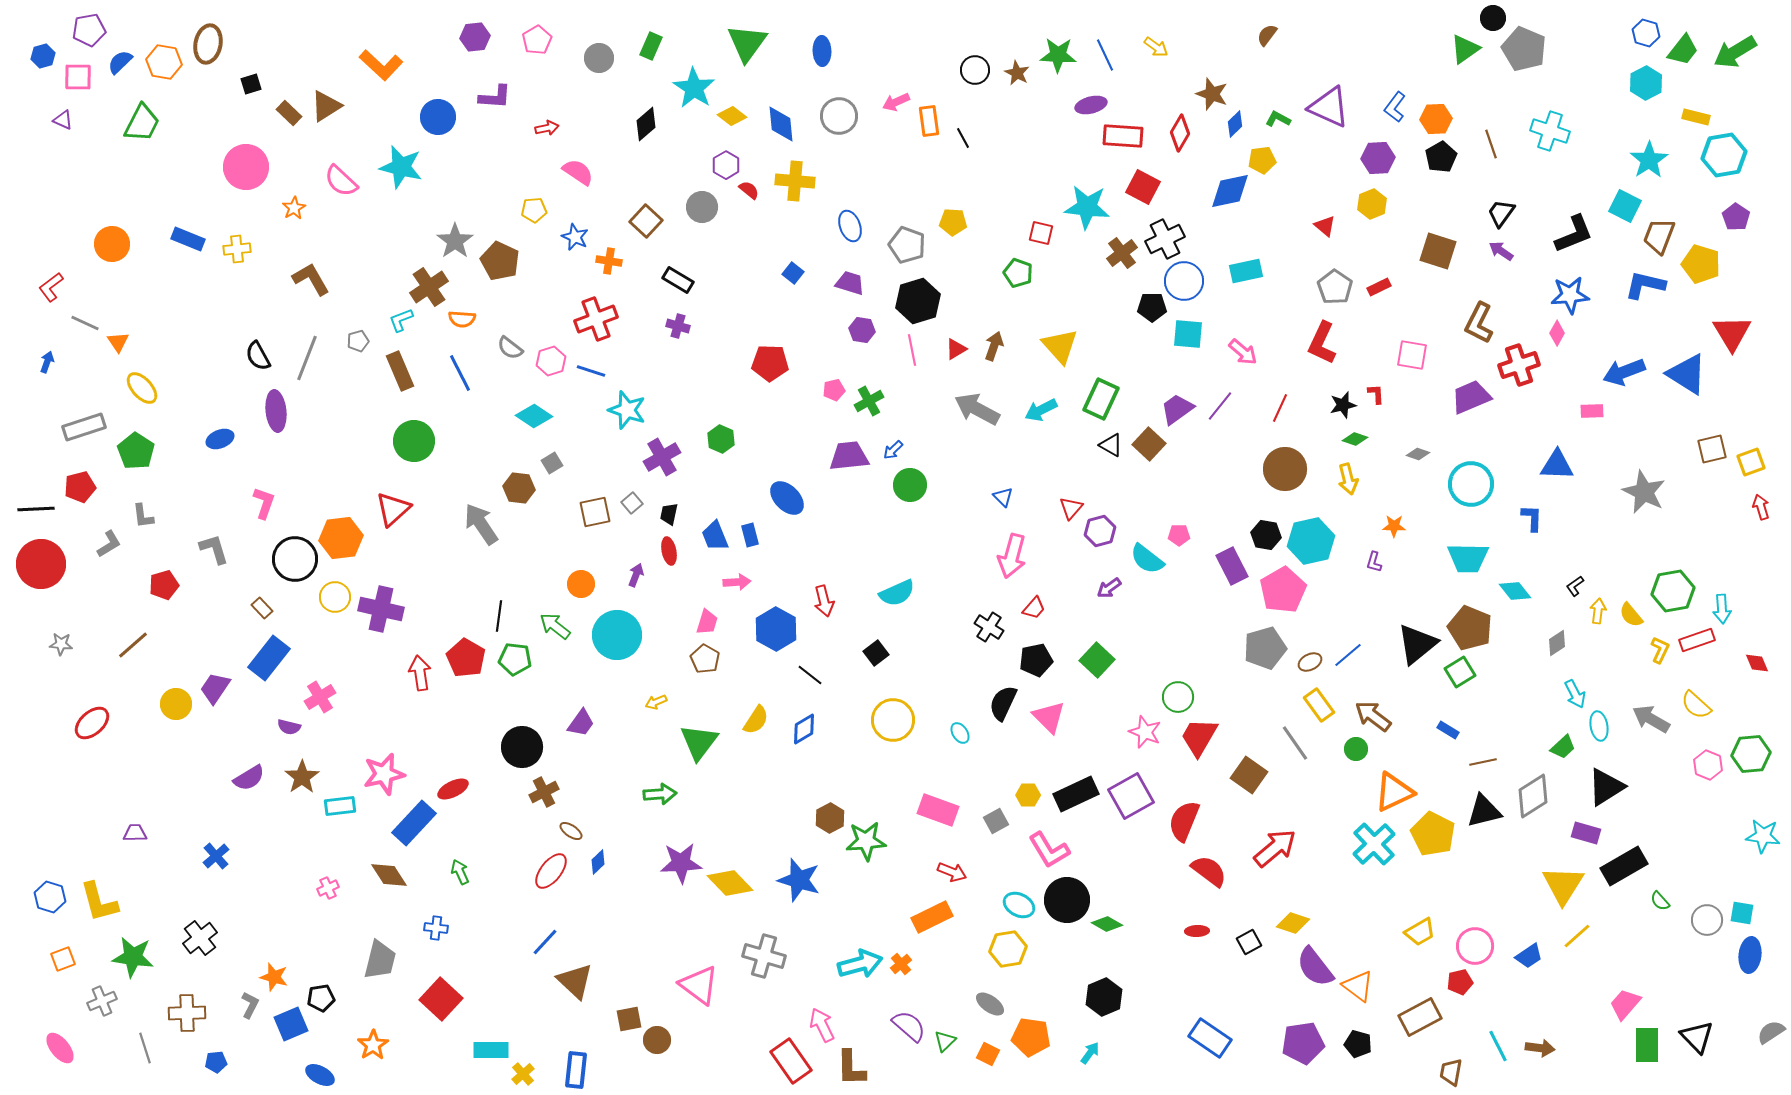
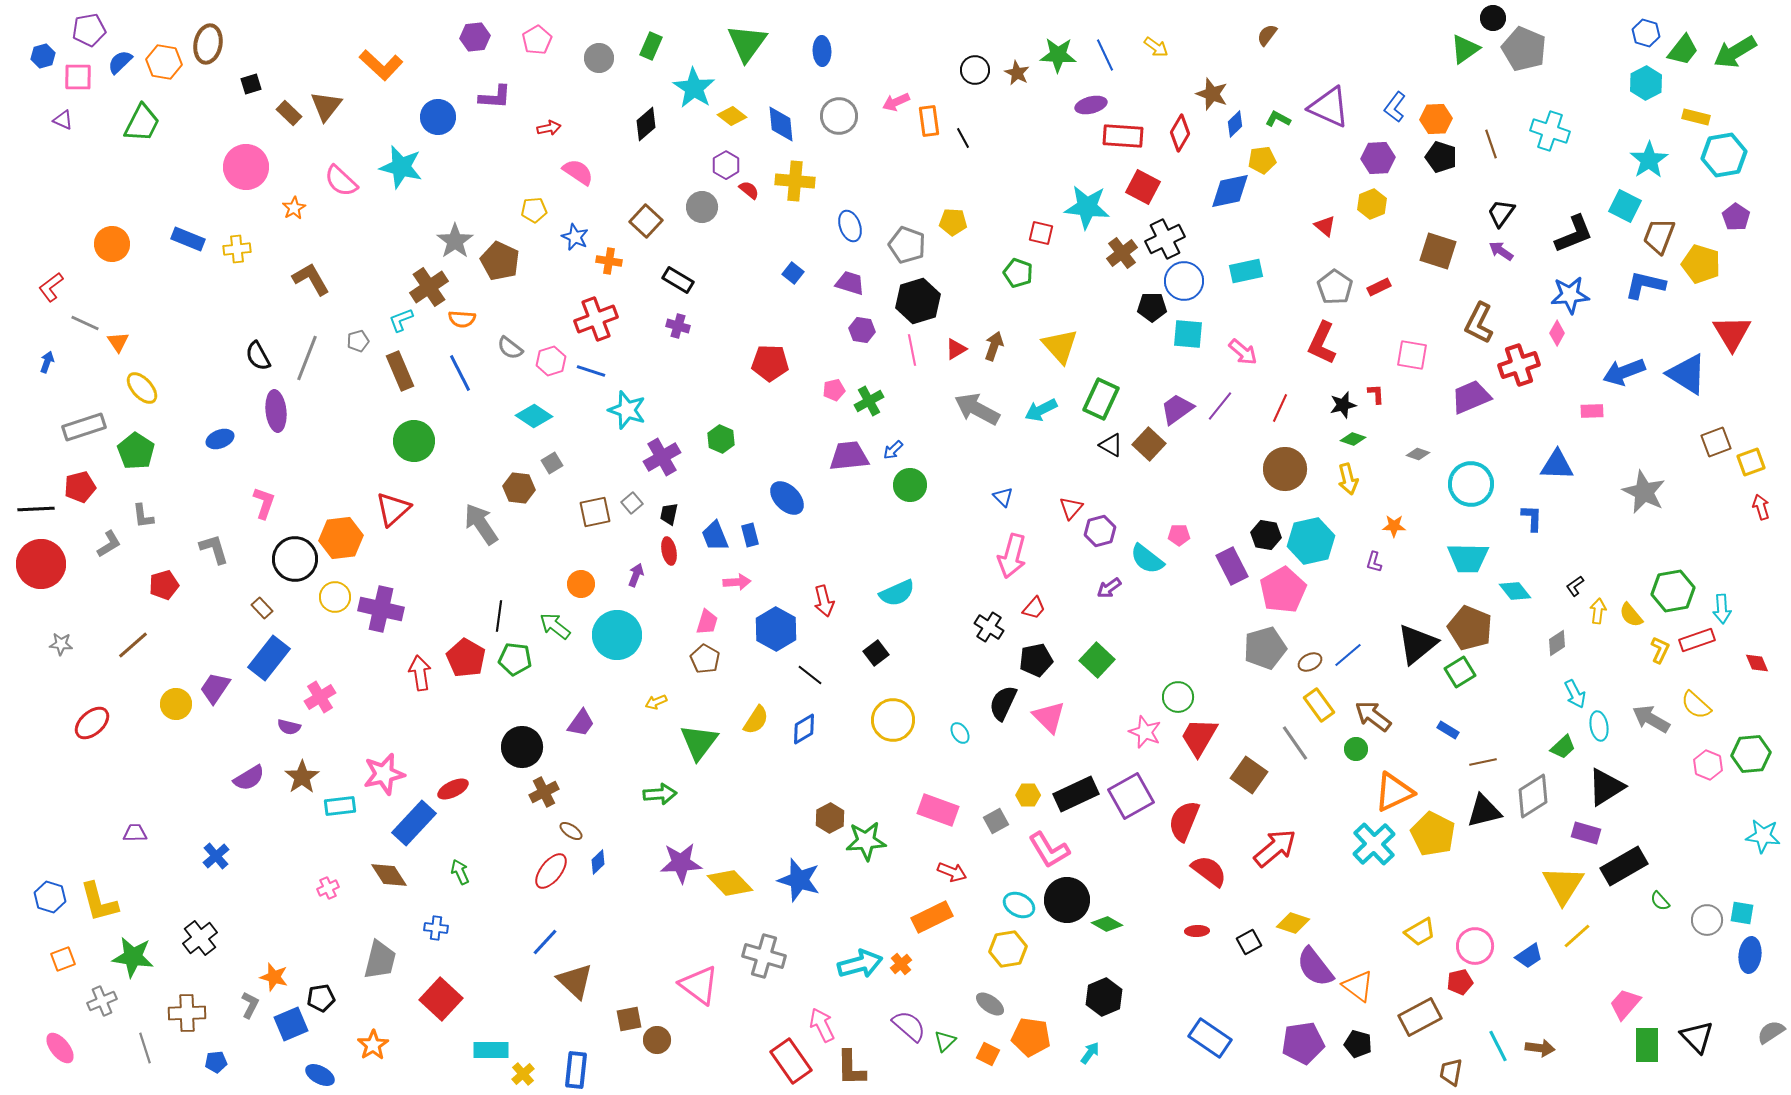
brown triangle at (326, 106): rotated 20 degrees counterclockwise
red arrow at (547, 128): moved 2 px right
black pentagon at (1441, 157): rotated 24 degrees counterclockwise
green diamond at (1355, 439): moved 2 px left
brown square at (1712, 449): moved 4 px right, 7 px up; rotated 8 degrees counterclockwise
